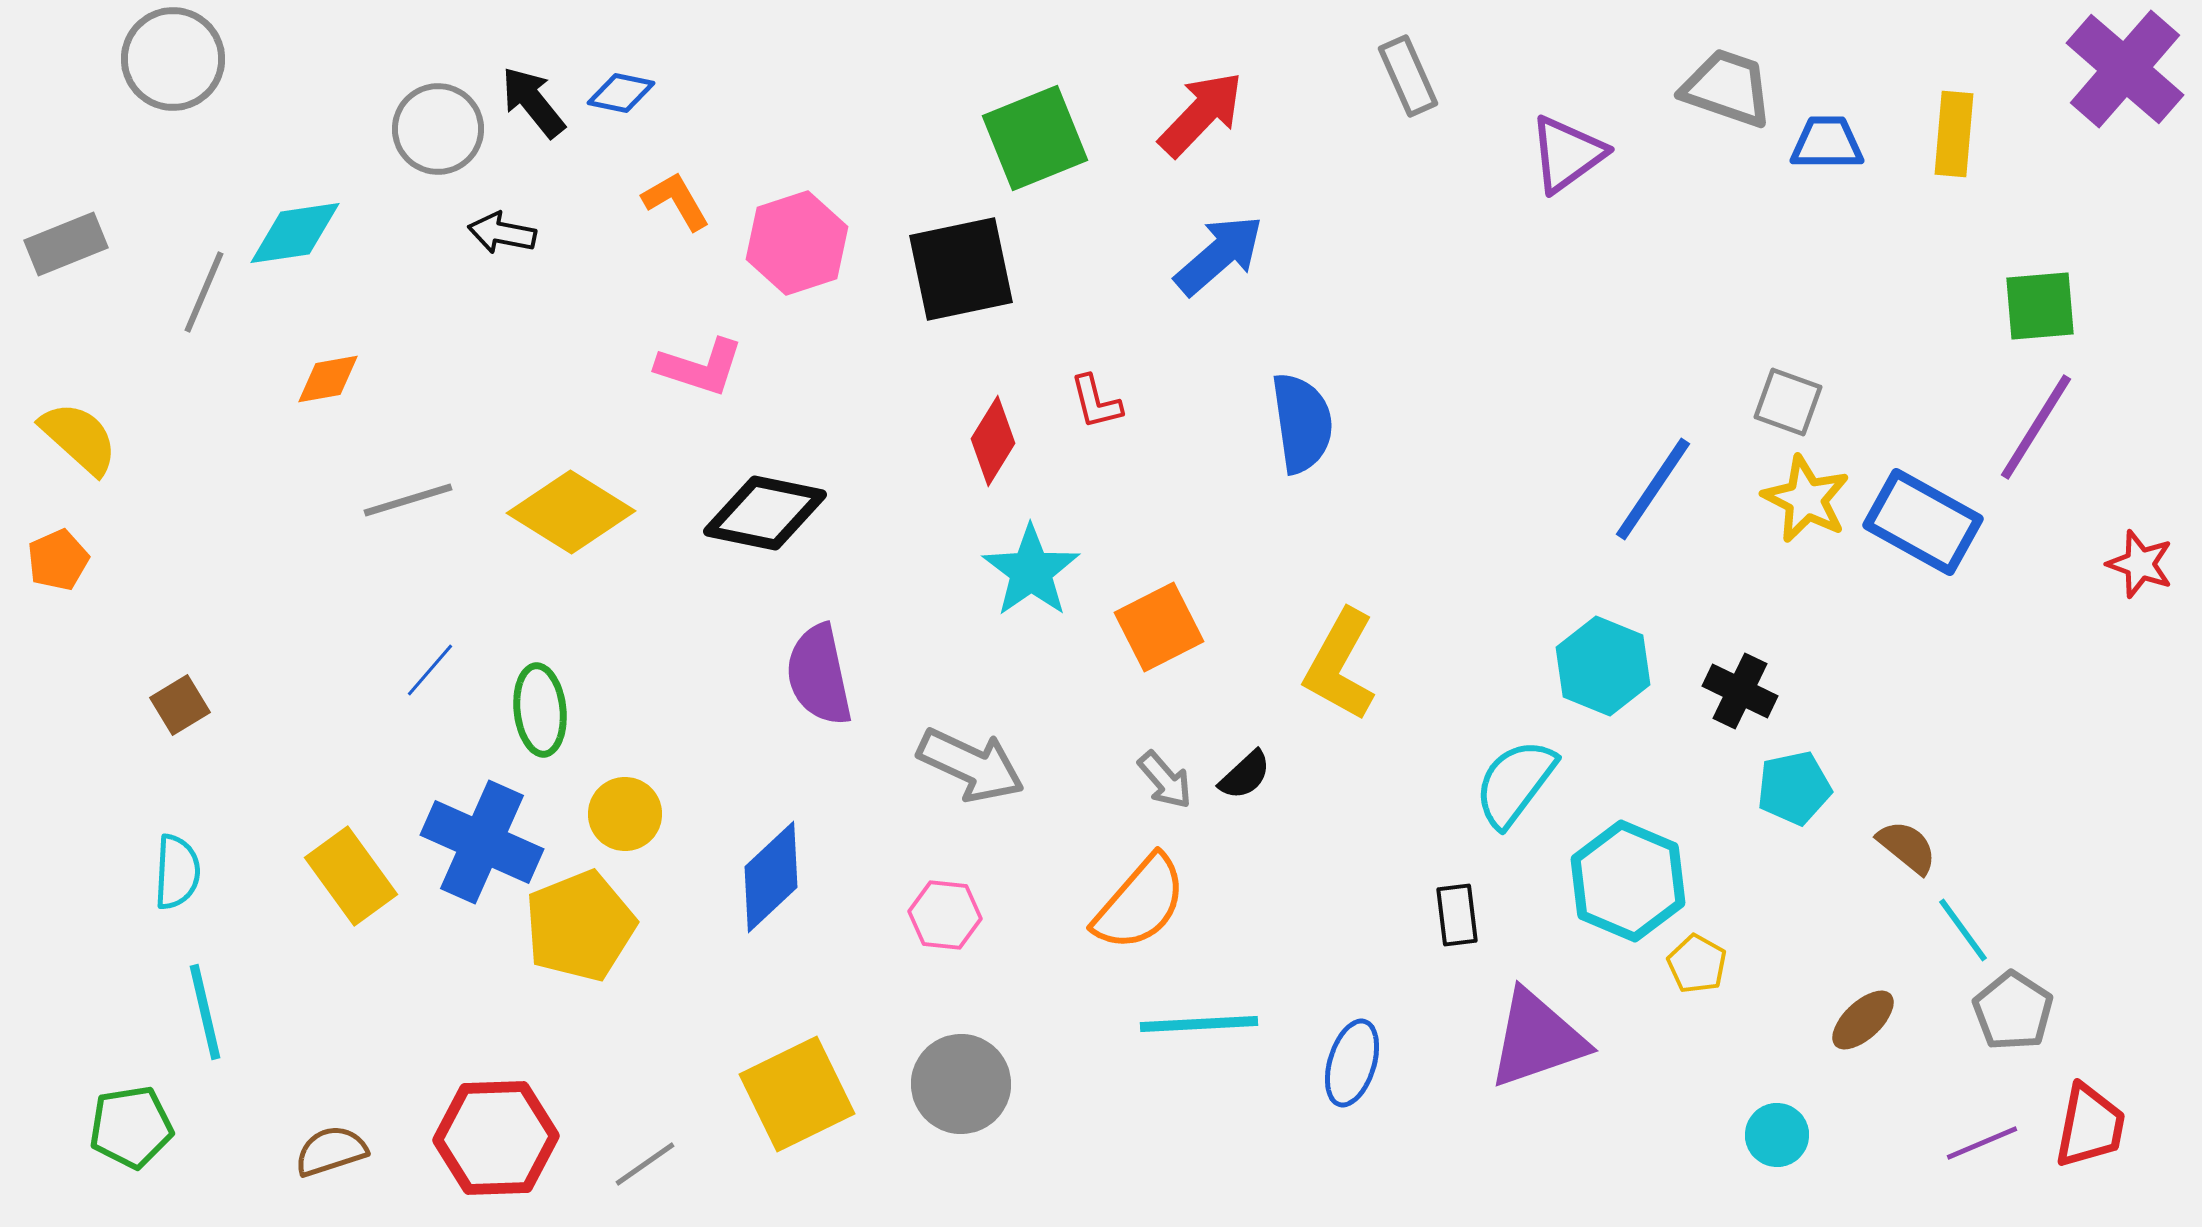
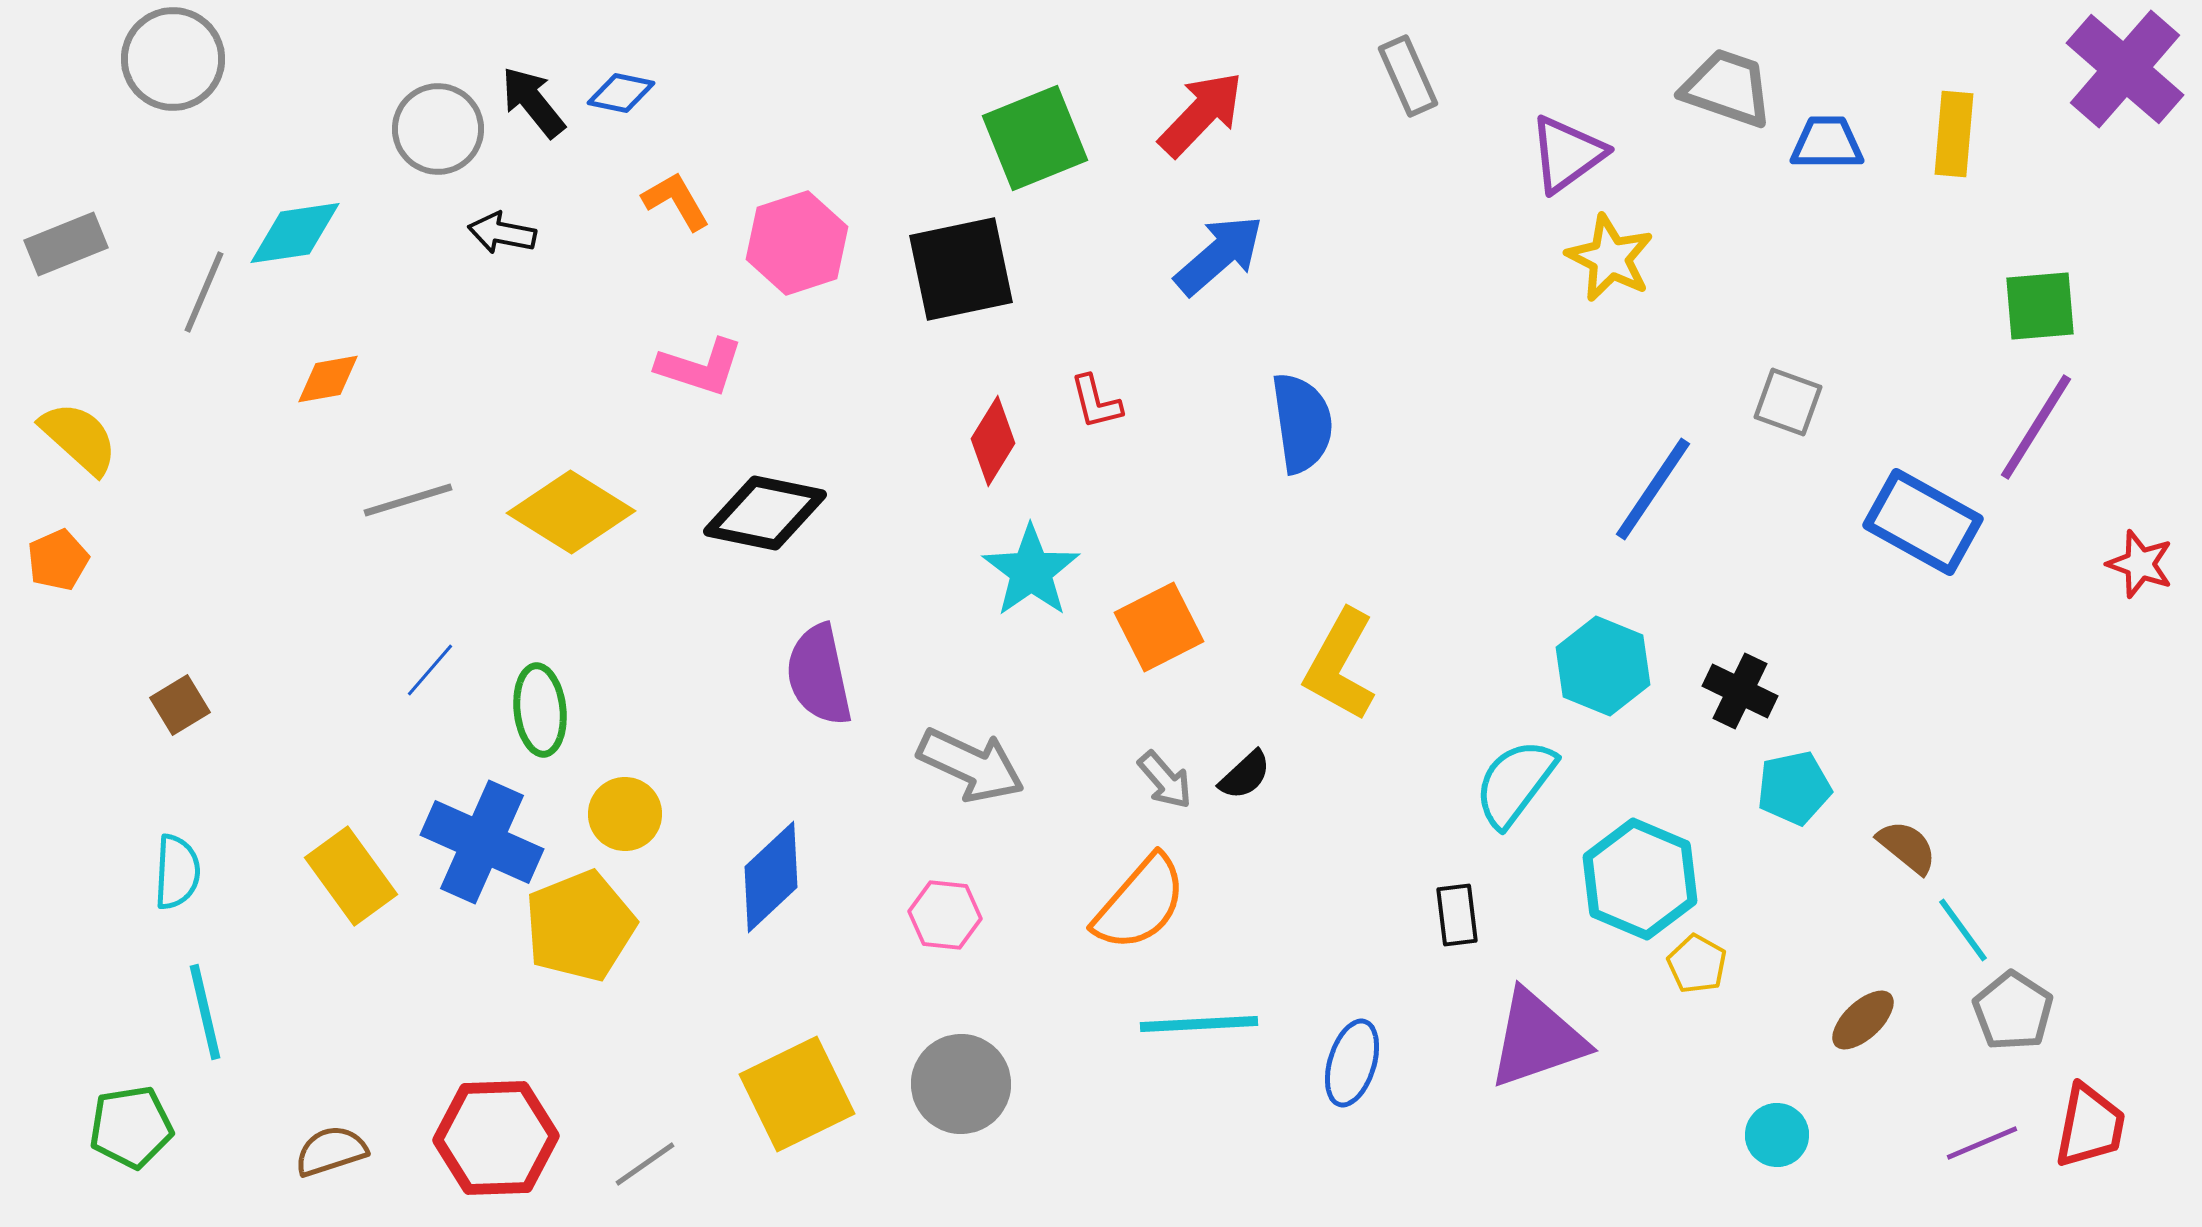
yellow star at (1806, 499): moved 196 px left, 241 px up
cyan hexagon at (1628, 881): moved 12 px right, 2 px up
